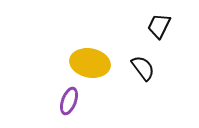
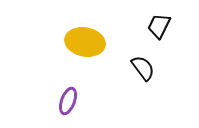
yellow ellipse: moved 5 px left, 21 px up
purple ellipse: moved 1 px left
